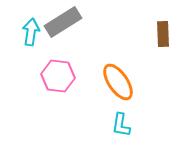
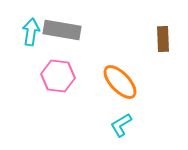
gray rectangle: moved 1 px left, 8 px down; rotated 42 degrees clockwise
brown rectangle: moved 5 px down
orange ellipse: moved 2 px right; rotated 9 degrees counterclockwise
cyan L-shape: rotated 50 degrees clockwise
